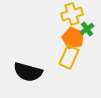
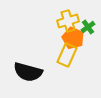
yellow cross: moved 4 px left, 7 px down
green cross: moved 1 px right, 2 px up
yellow rectangle: moved 2 px left, 2 px up
